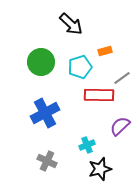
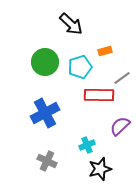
green circle: moved 4 px right
